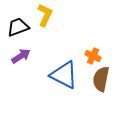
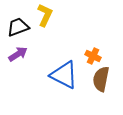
purple arrow: moved 3 px left, 2 px up
